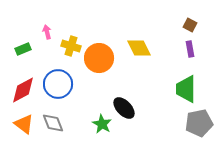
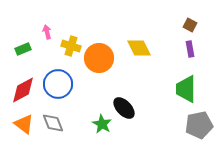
gray pentagon: moved 2 px down
